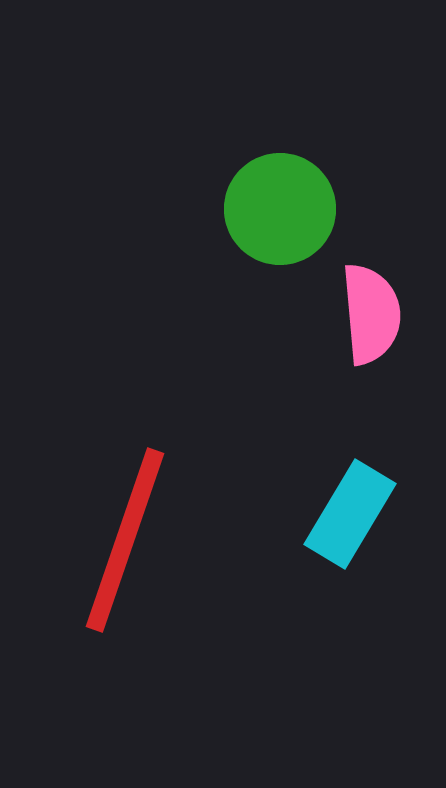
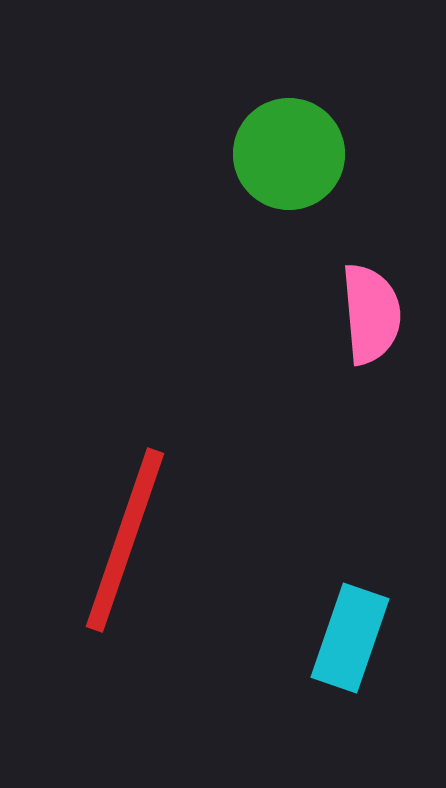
green circle: moved 9 px right, 55 px up
cyan rectangle: moved 124 px down; rotated 12 degrees counterclockwise
